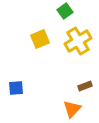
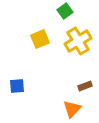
blue square: moved 1 px right, 2 px up
